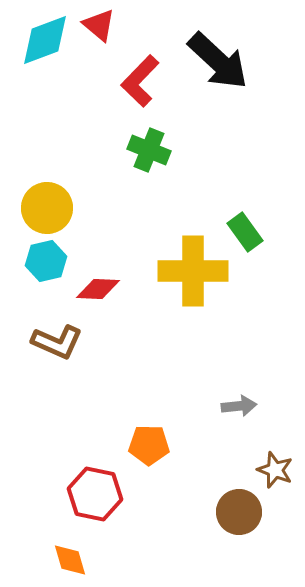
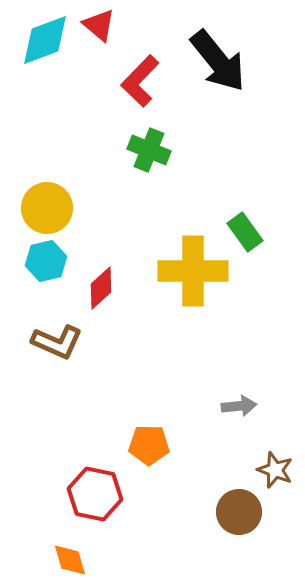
black arrow: rotated 8 degrees clockwise
red diamond: moved 3 px right, 1 px up; rotated 45 degrees counterclockwise
